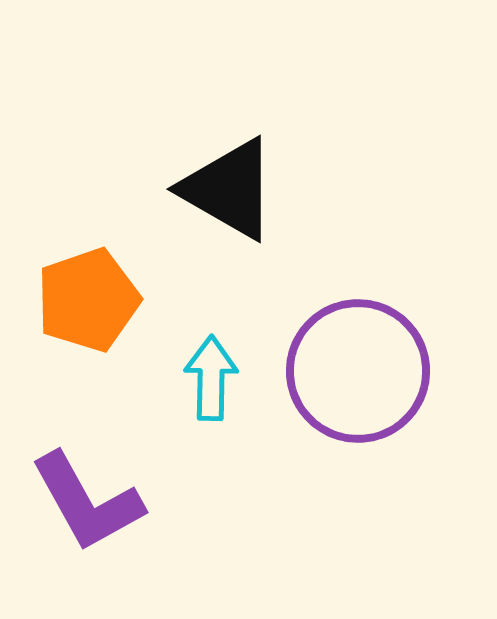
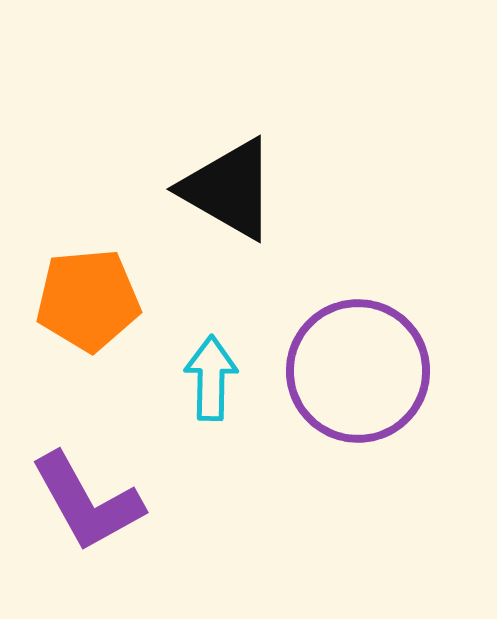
orange pentagon: rotated 14 degrees clockwise
